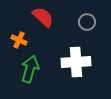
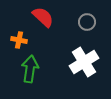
orange cross: rotated 14 degrees counterclockwise
white cross: moved 8 px right; rotated 28 degrees counterclockwise
green arrow: rotated 8 degrees counterclockwise
